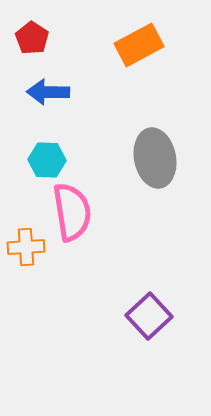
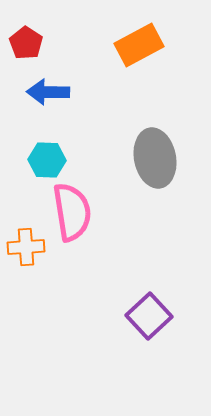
red pentagon: moved 6 px left, 5 px down
